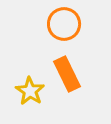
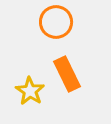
orange circle: moved 8 px left, 2 px up
